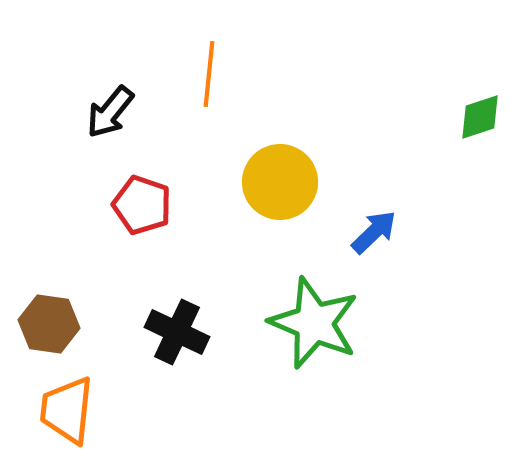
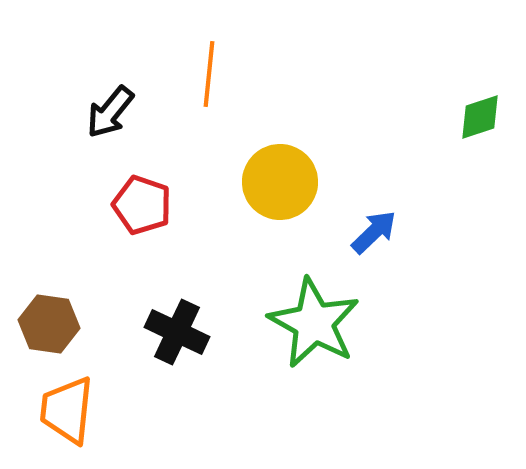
green star: rotated 6 degrees clockwise
